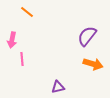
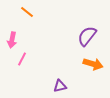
pink line: rotated 32 degrees clockwise
purple triangle: moved 2 px right, 1 px up
